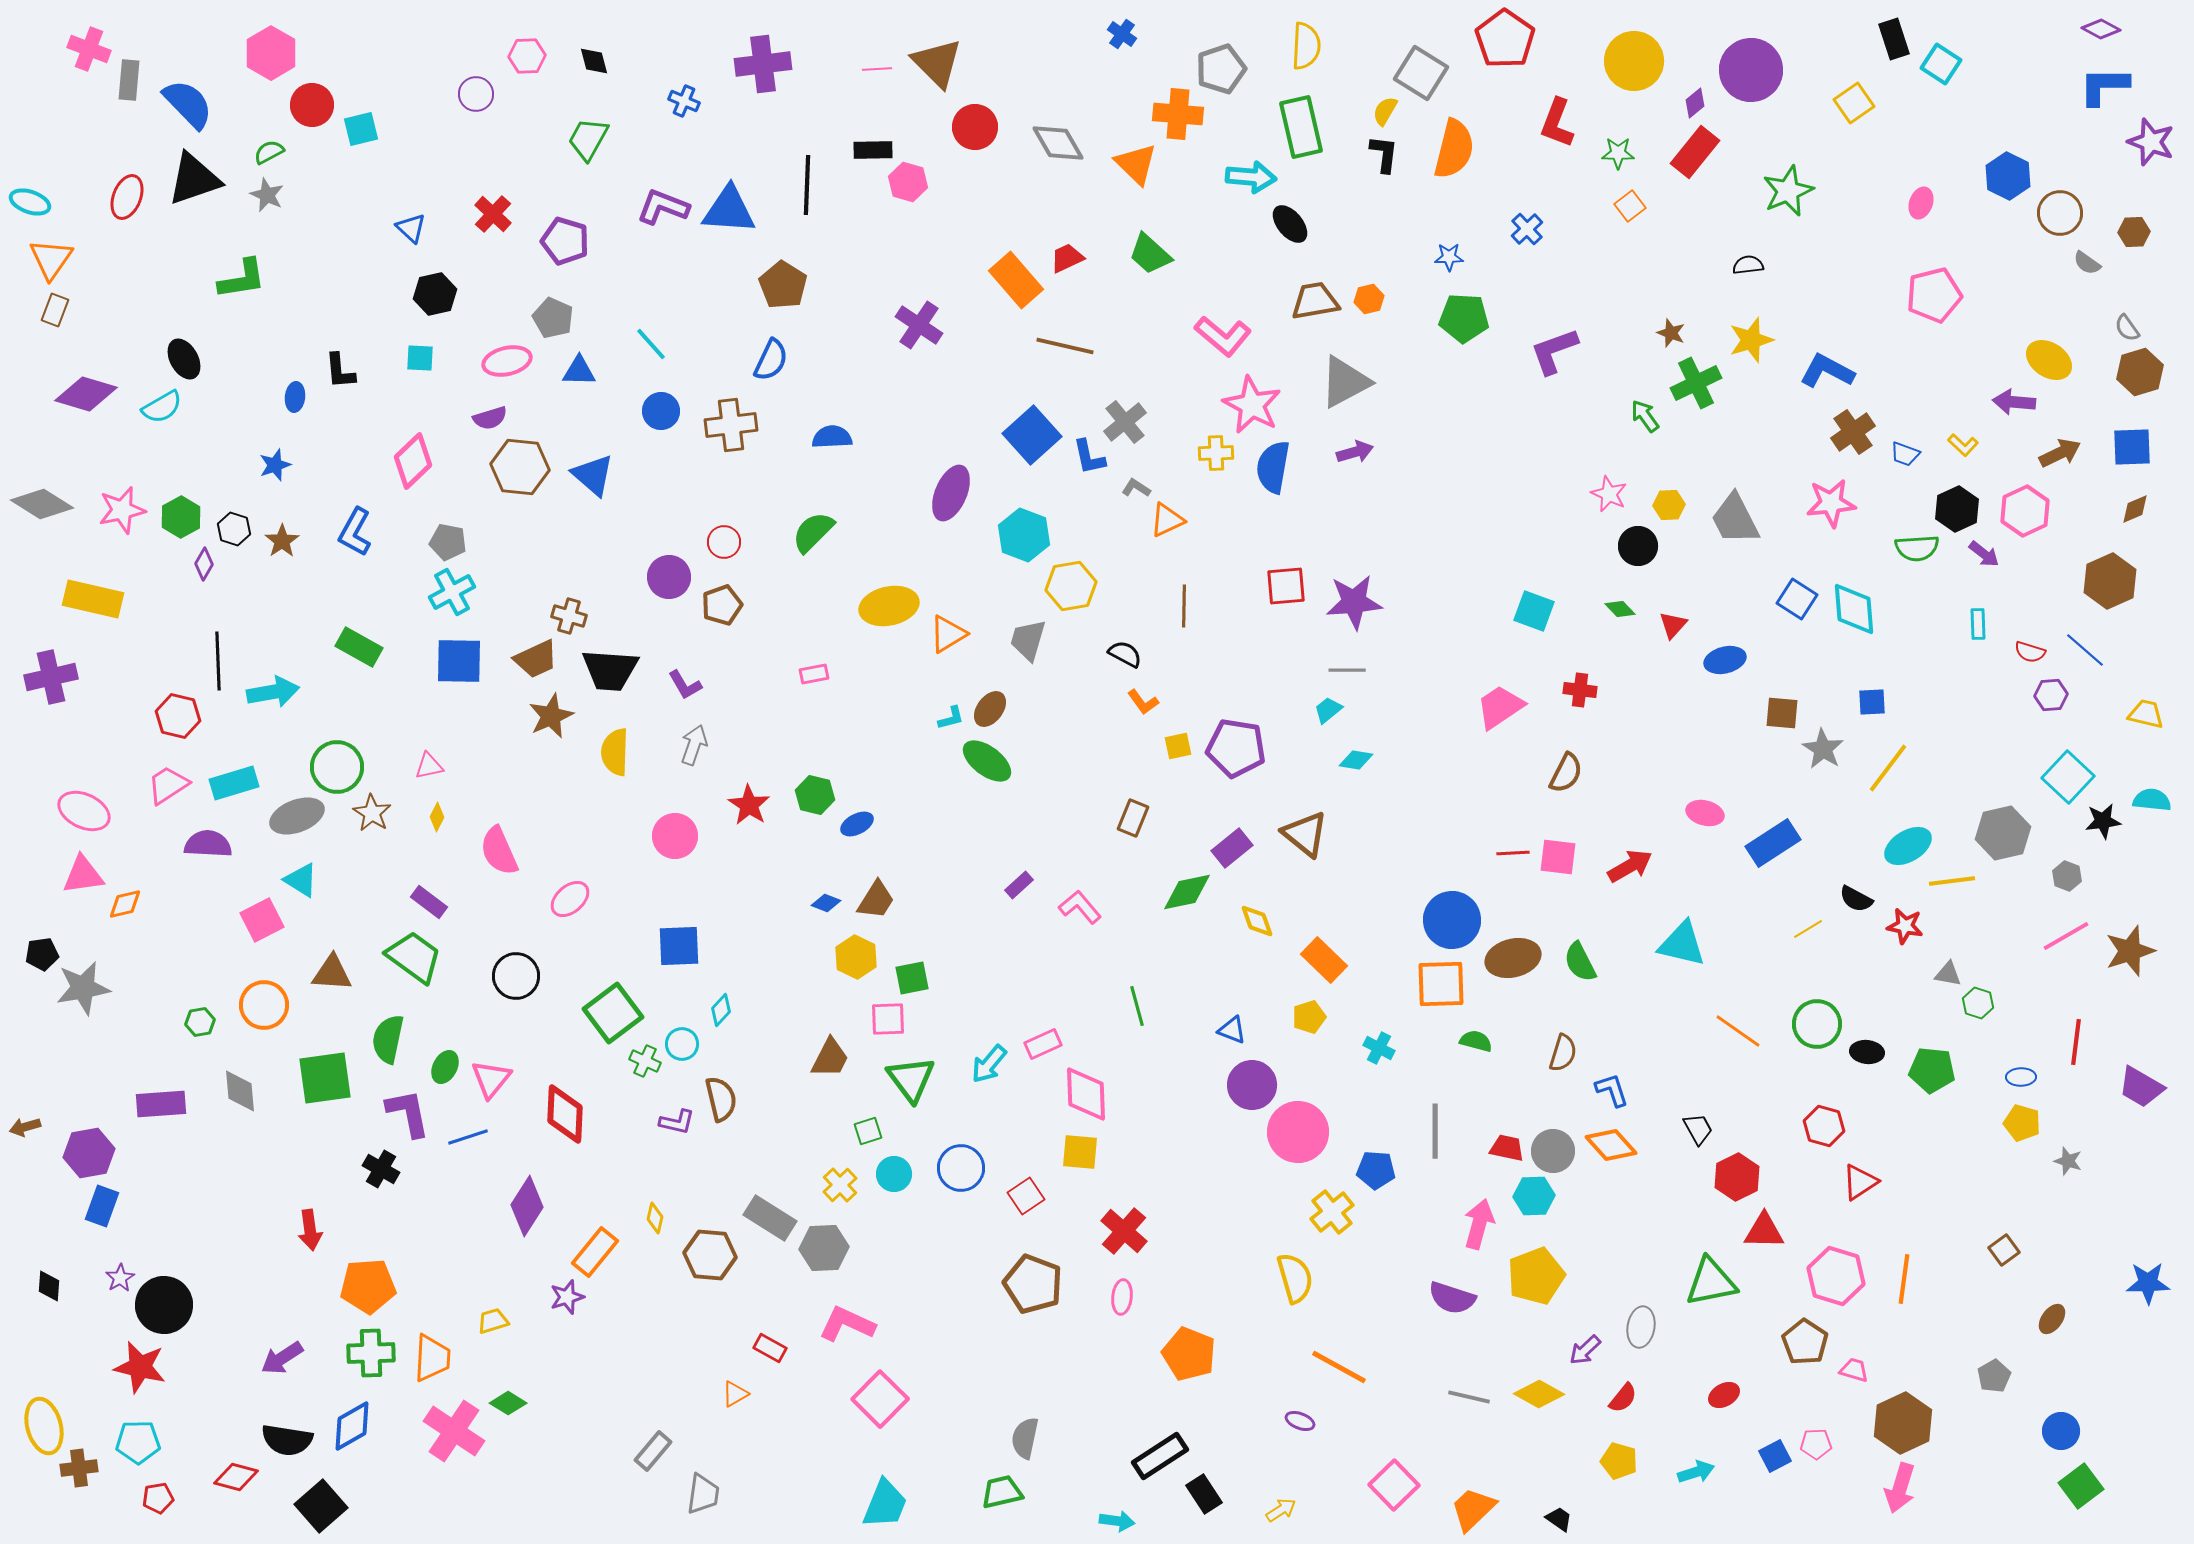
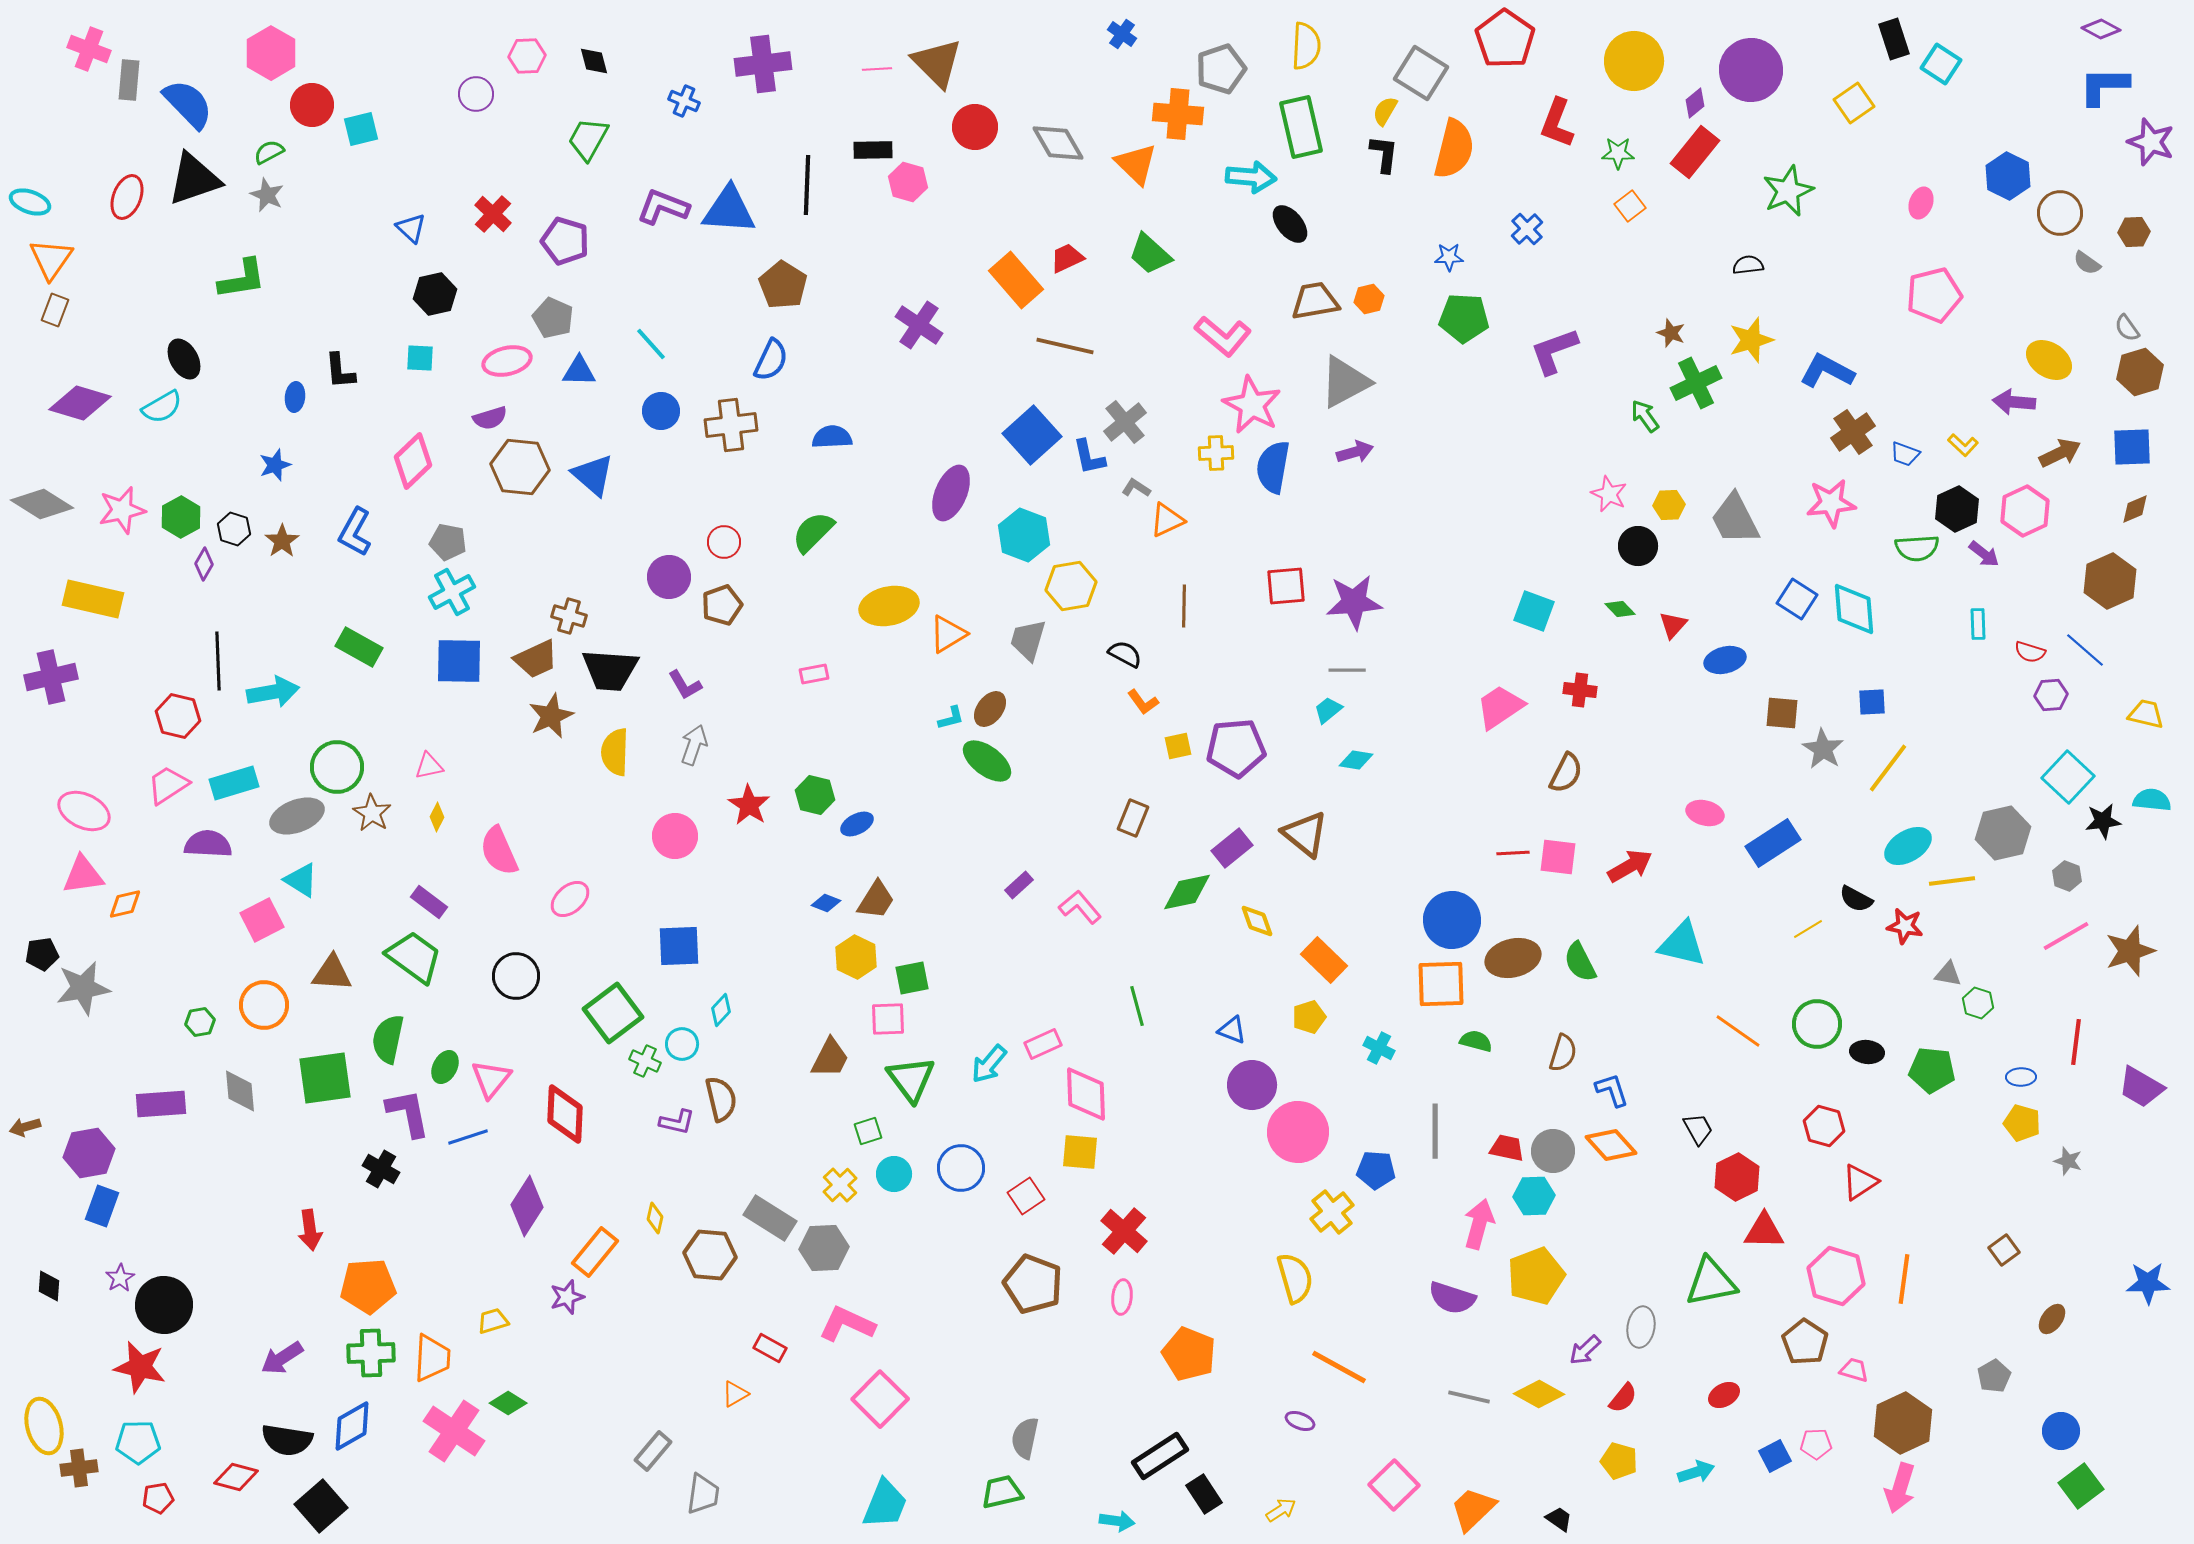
purple diamond at (86, 394): moved 6 px left, 9 px down
purple pentagon at (1236, 748): rotated 14 degrees counterclockwise
